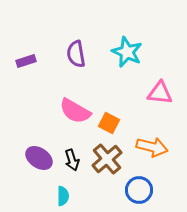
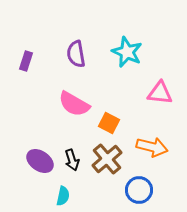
purple rectangle: rotated 54 degrees counterclockwise
pink semicircle: moved 1 px left, 7 px up
purple ellipse: moved 1 px right, 3 px down
cyan semicircle: rotated 12 degrees clockwise
